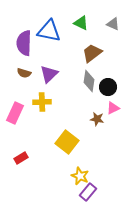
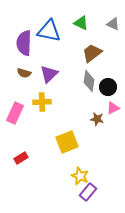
yellow square: rotated 30 degrees clockwise
